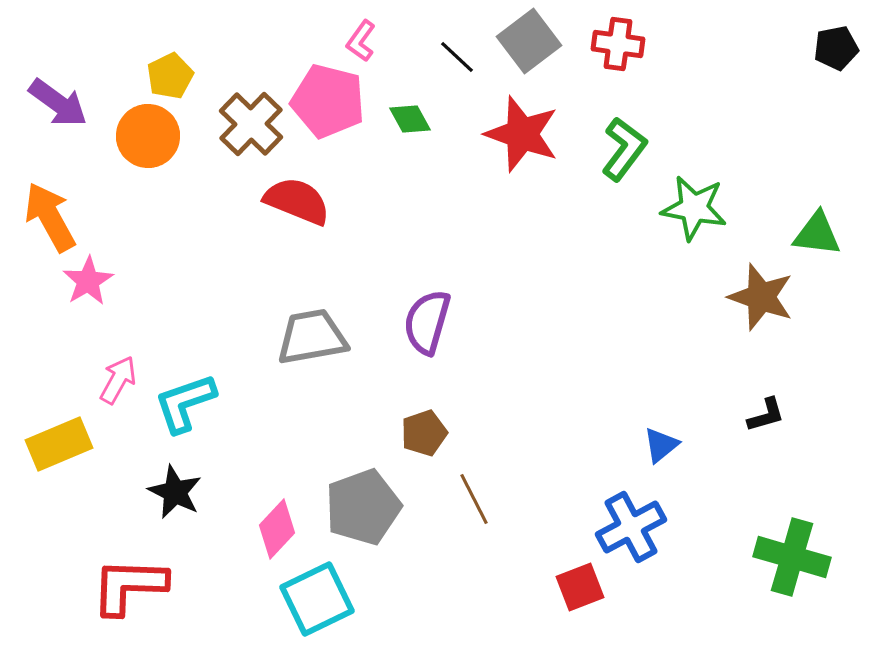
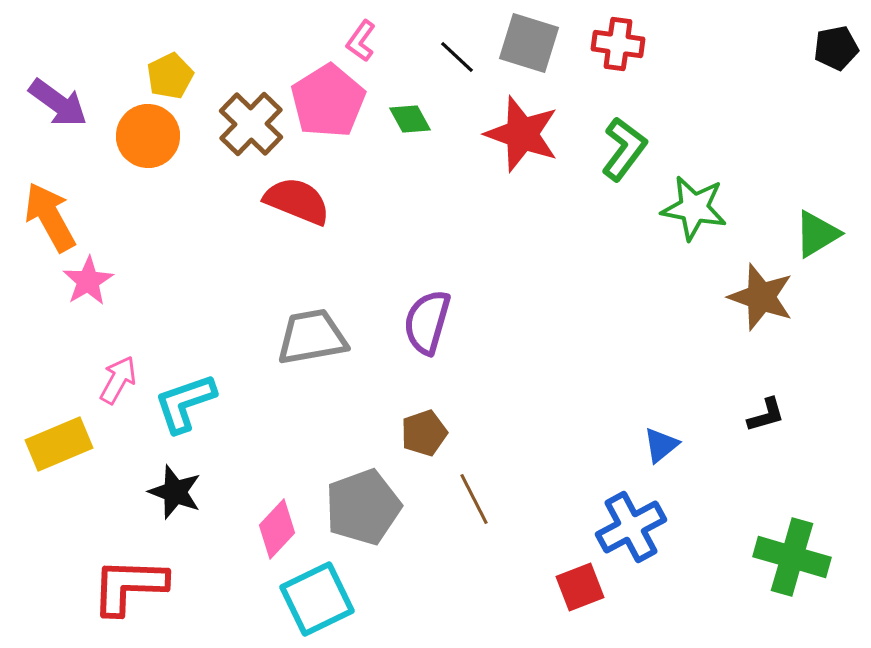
gray square: moved 2 px down; rotated 36 degrees counterclockwise
pink pentagon: rotated 26 degrees clockwise
green triangle: rotated 38 degrees counterclockwise
black star: rotated 6 degrees counterclockwise
